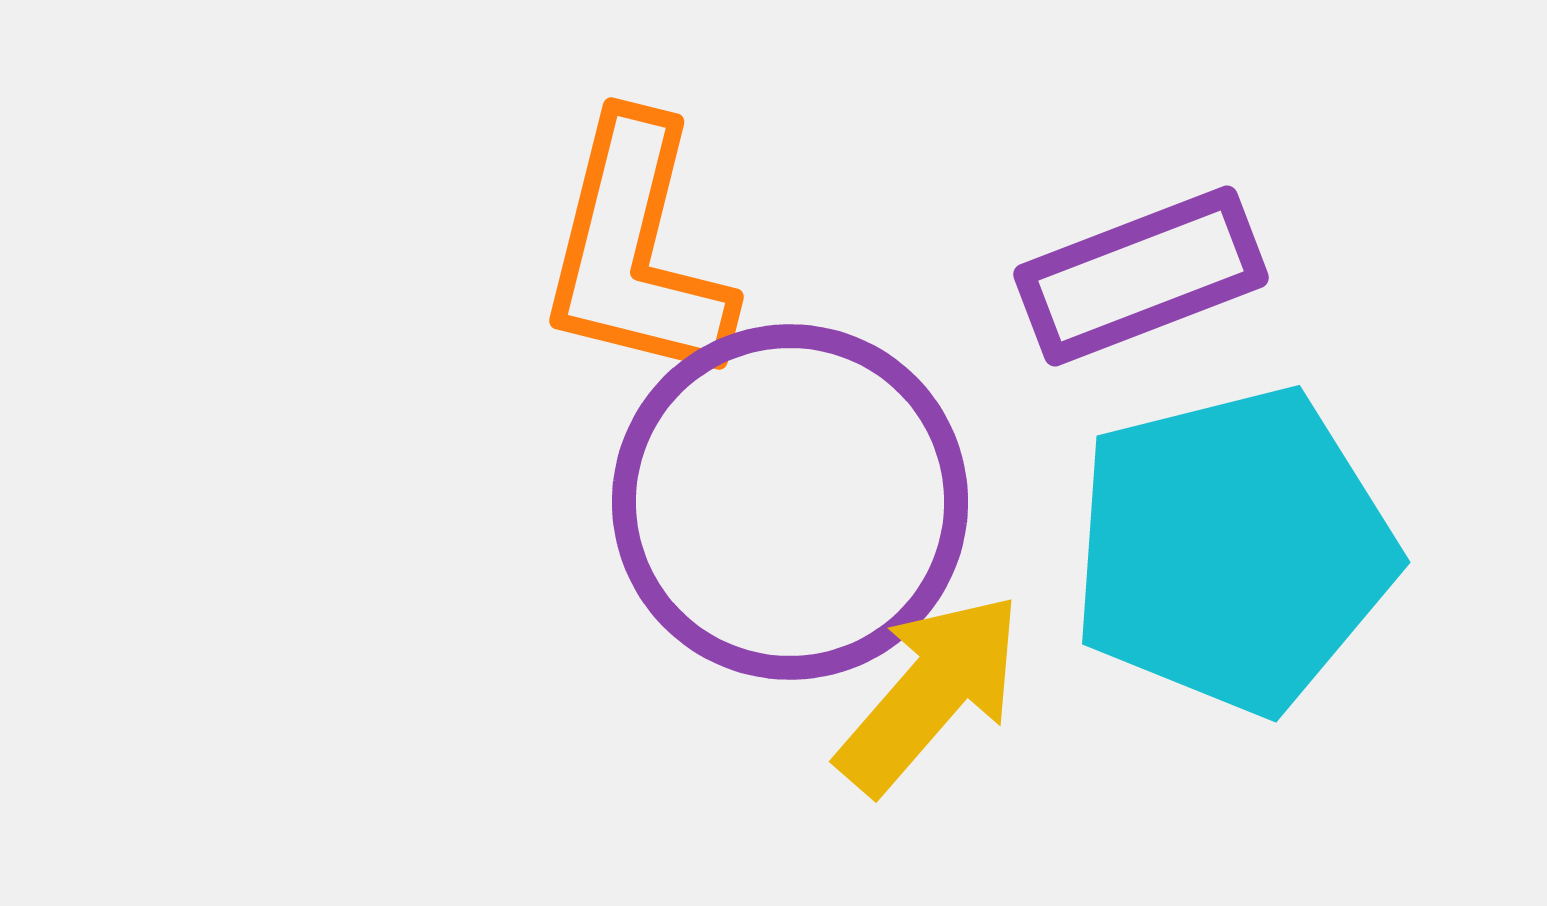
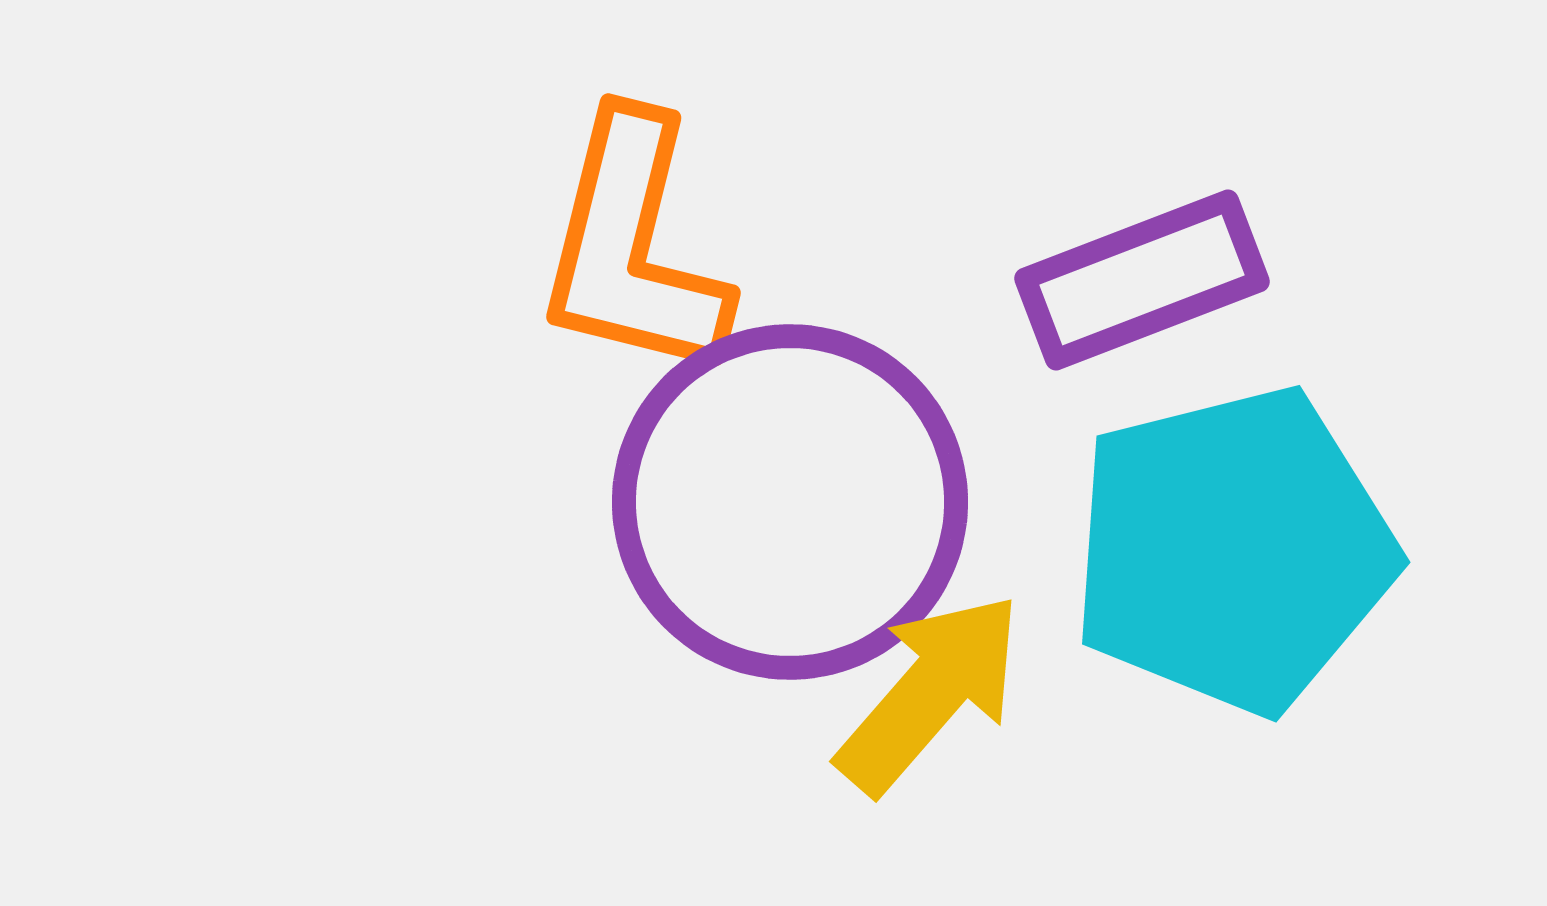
orange L-shape: moved 3 px left, 4 px up
purple rectangle: moved 1 px right, 4 px down
